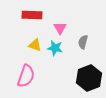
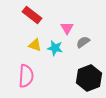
red rectangle: rotated 36 degrees clockwise
pink triangle: moved 7 px right
gray semicircle: rotated 40 degrees clockwise
pink semicircle: rotated 15 degrees counterclockwise
